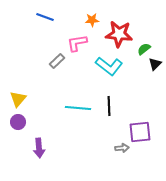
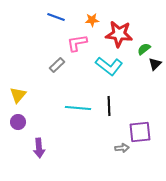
blue line: moved 11 px right
gray rectangle: moved 4 px down
yellow triangle: moved 4 px up
